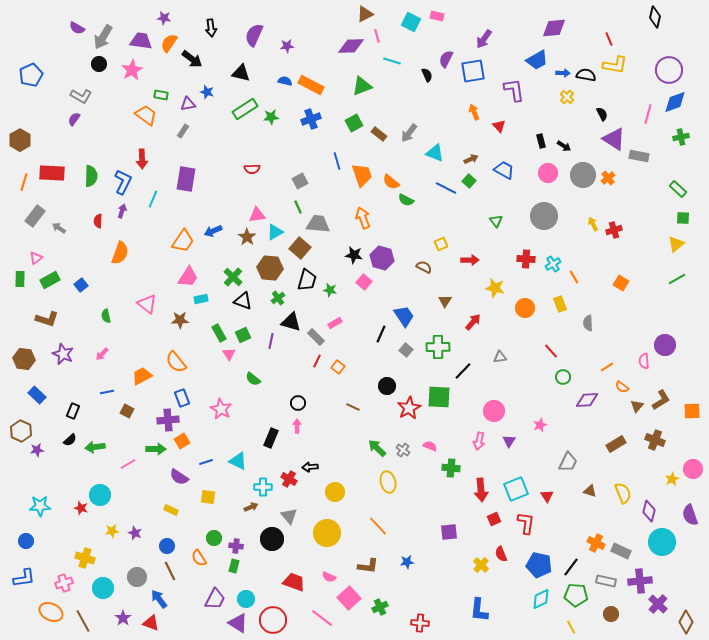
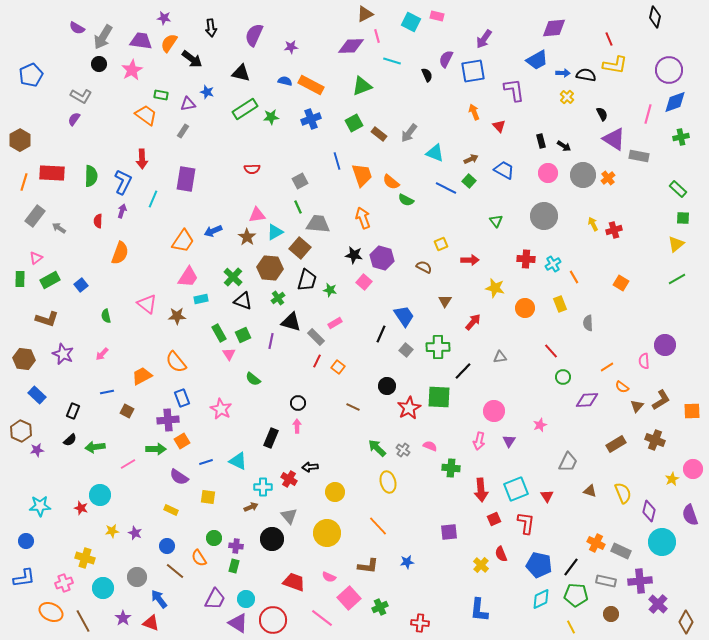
purple star at (287, 46): moved 4 px right, 1 px down
brown star at (180, 320): moved 3 px left, 4 px up
brown line at (170, 571): moved 5 px right; rotated 24 degrees counterclockwise
